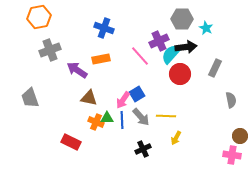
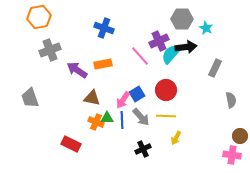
orange rectangle: moved 2 px right, 5 px down
red circle: moved 14 px left, 16 px down
brown triangle: moved 3 px right
red rectangle: moved 2 px down
